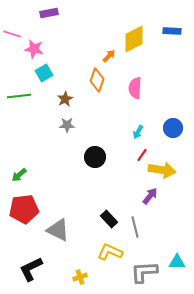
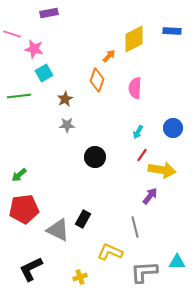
black rectangle: moved 26 px left; rotated 72 degrees clockwise
